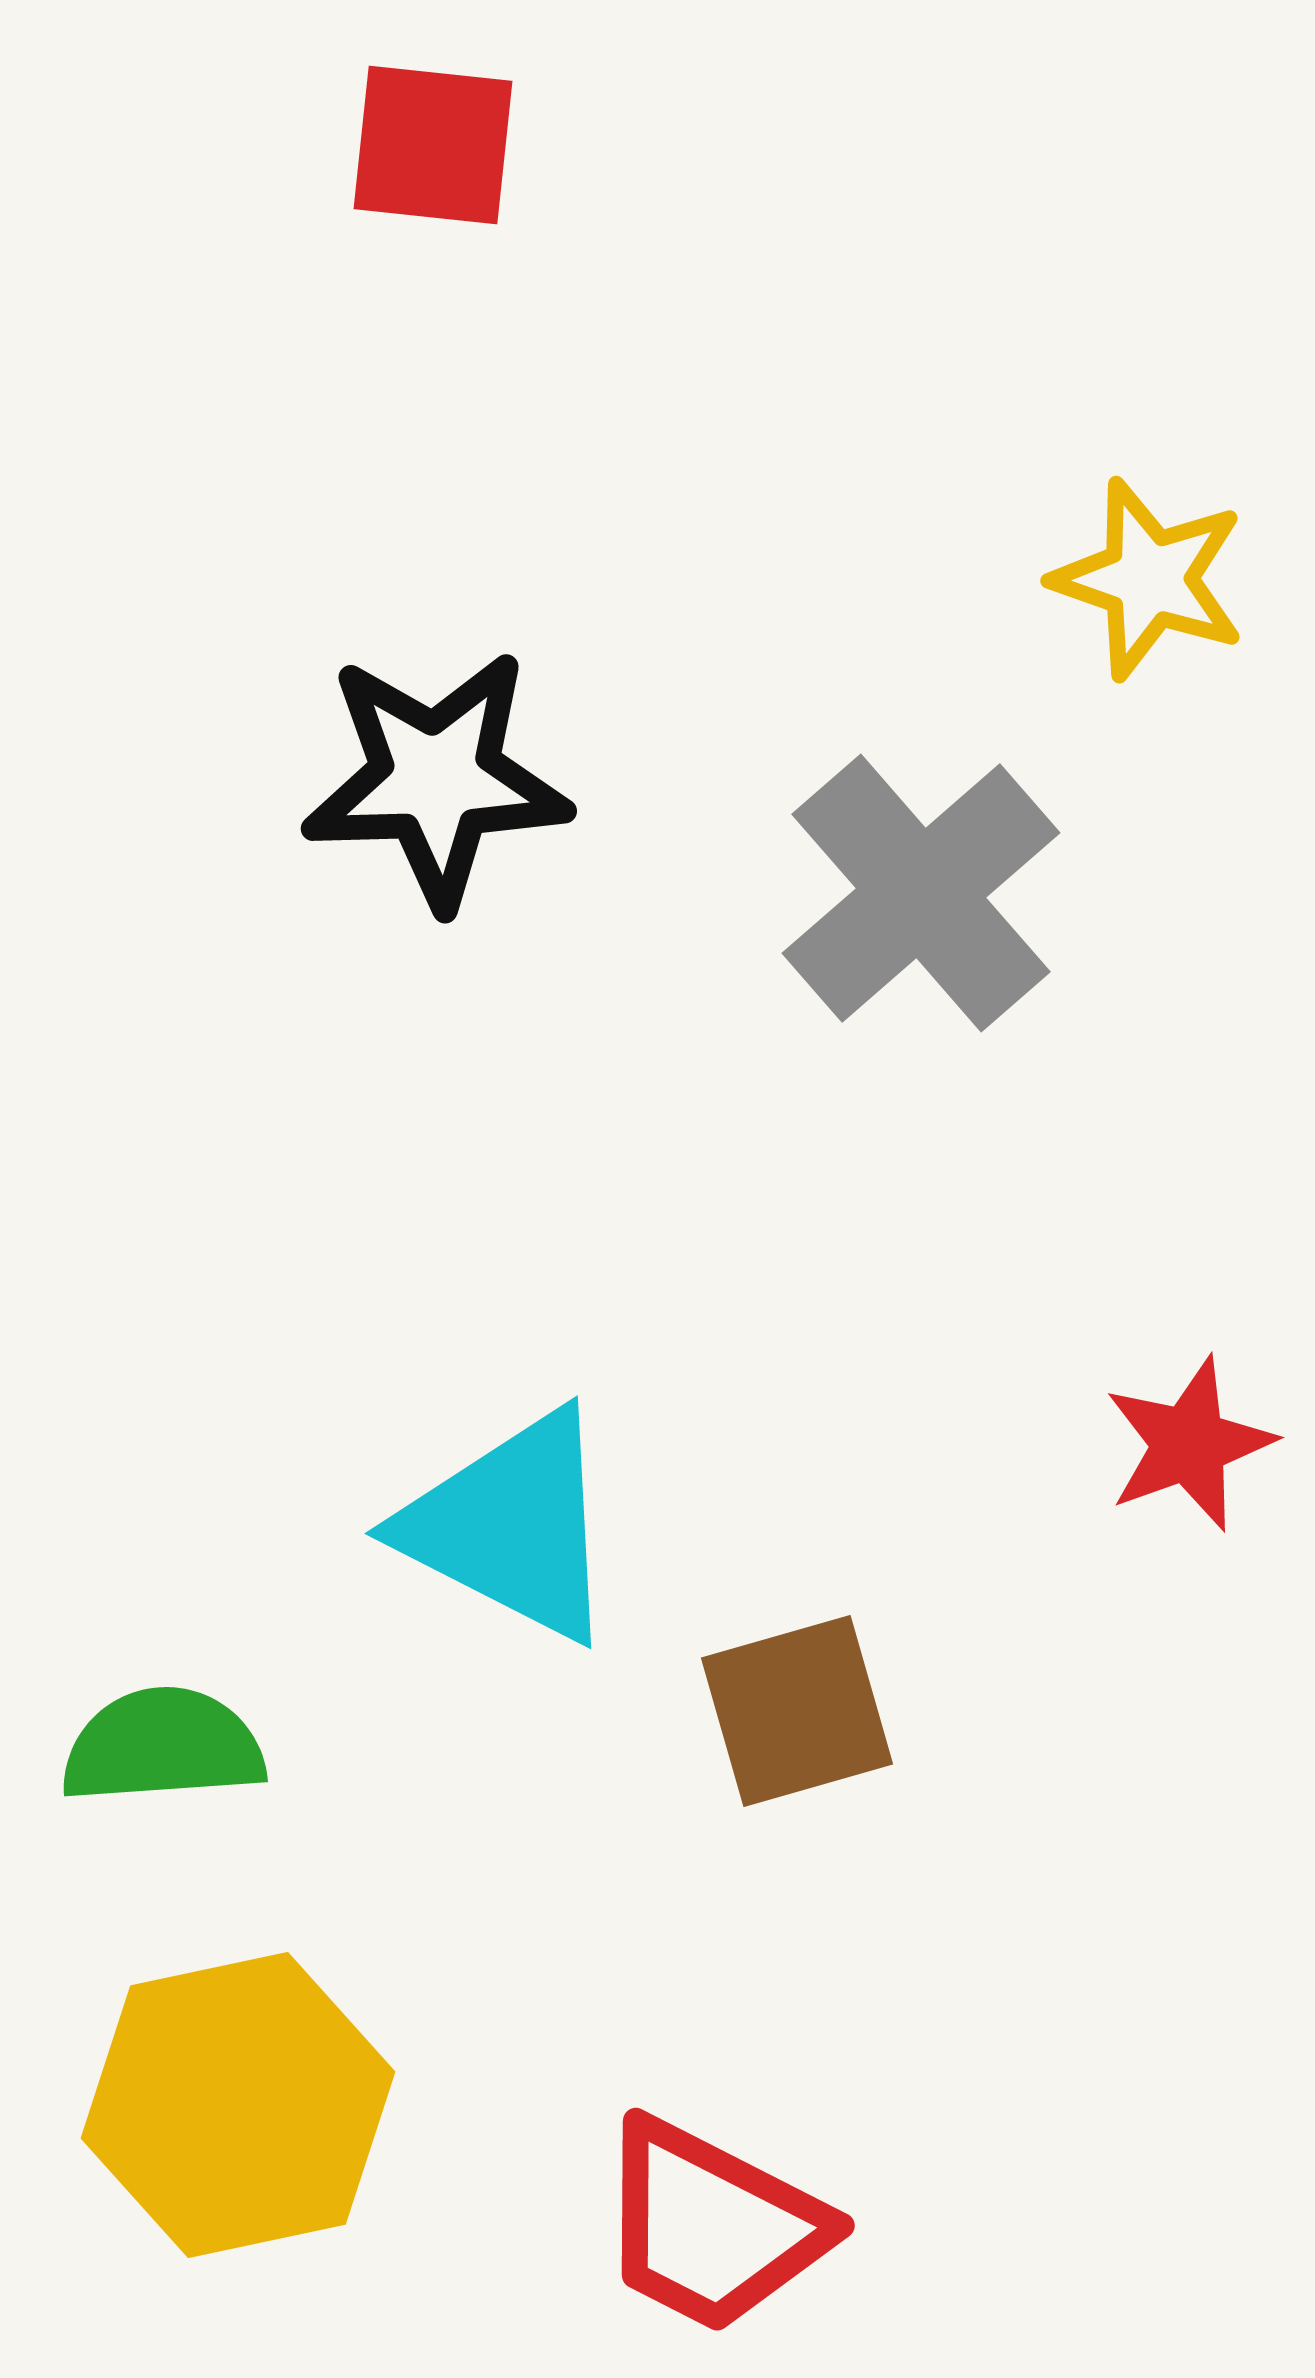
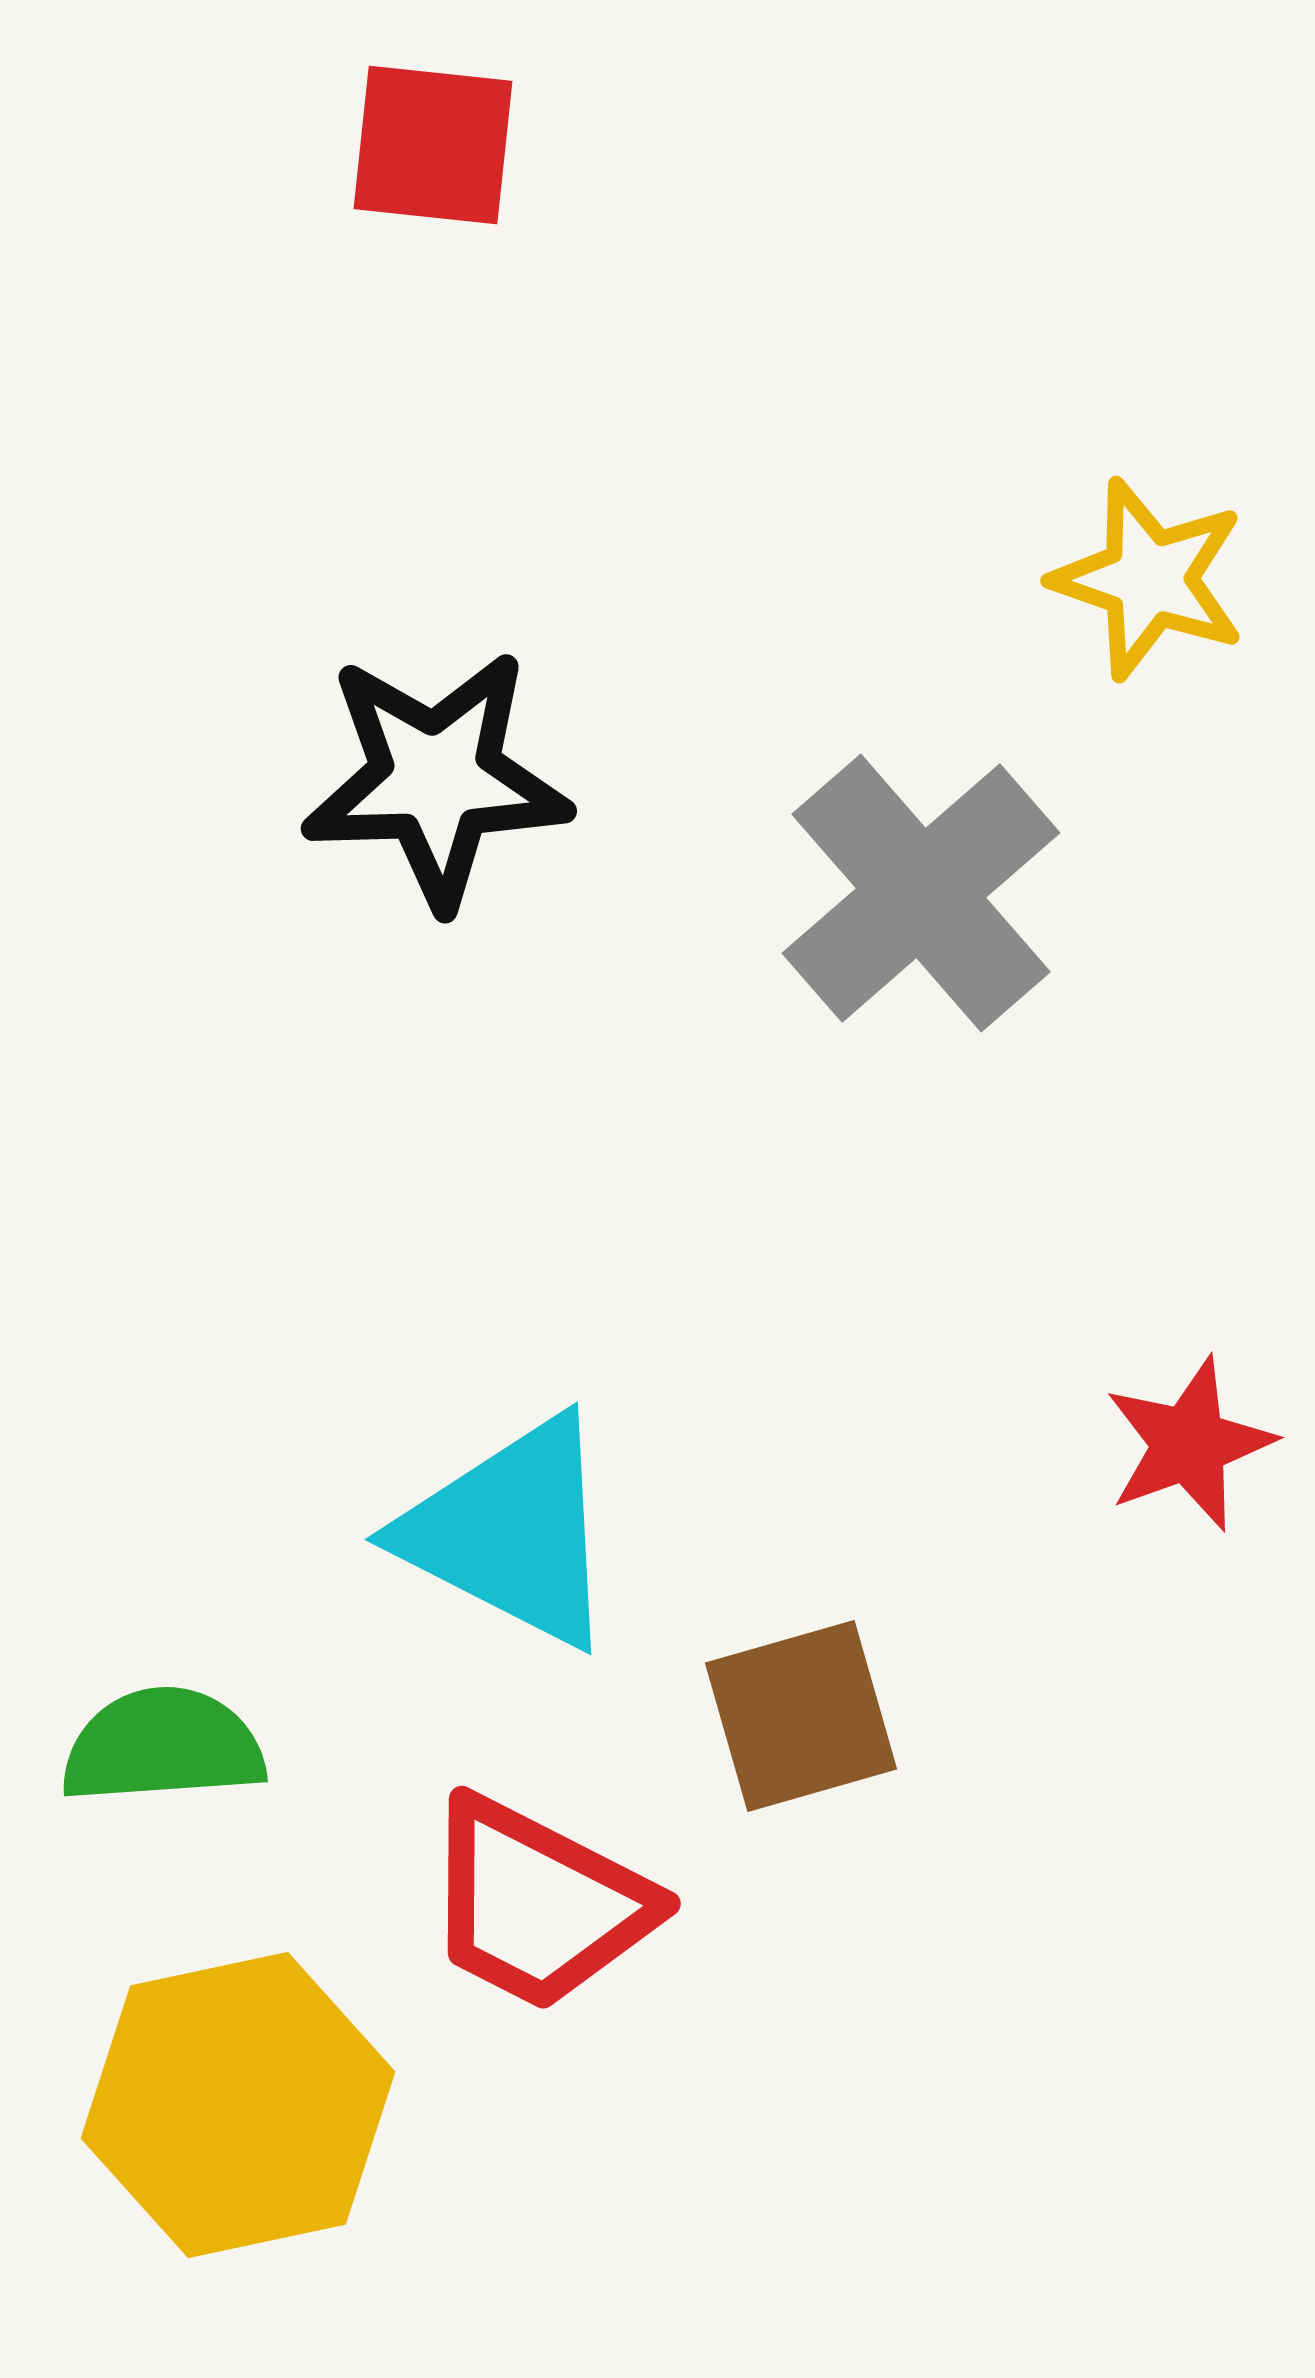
cyan triangle: moved 6 px down
brown square: moved 4 px right, 5 px down
red trapezoid: moved 174 px left, 322 px up
